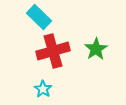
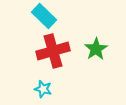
cyan rectangle: moved 5 px right, 1 px up
cyan star: rotated 18 degrees counterclockwise
